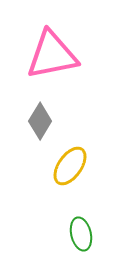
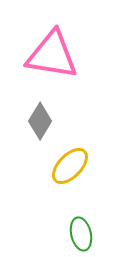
pink triangle: rotated 20 degrees clockwise
yellow ellipse: rotated 9 degrees clockwise
